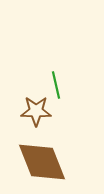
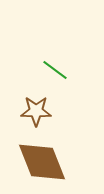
green line: moved 1 px left, 15 px up; rotated 40 degrees counterclockwise
